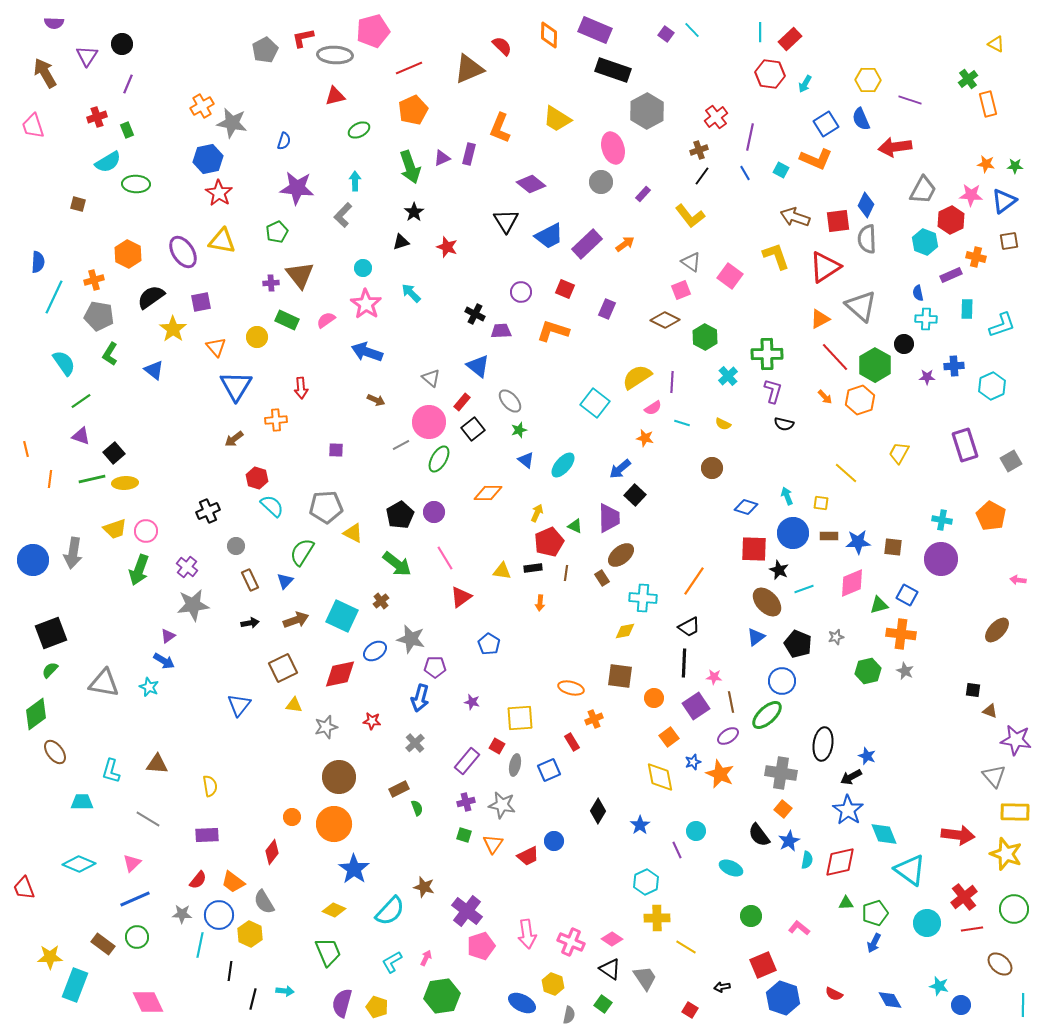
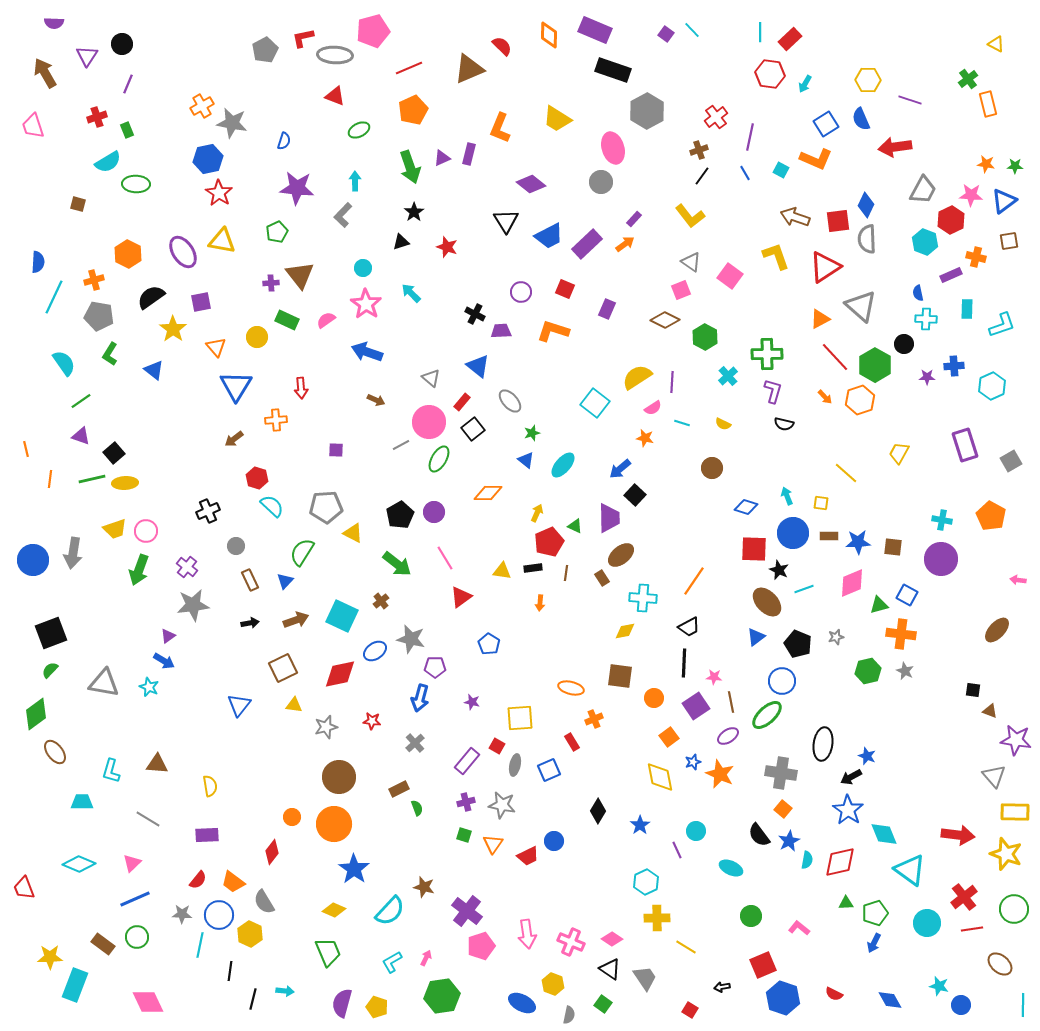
red triangle at (335, 96): rotated 35 degrees clockwise
purple rectangle at (643, 194): moved 9 px left, 25 px down
green star at (519, 430): moved 13 px right, 3 px down
